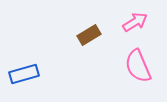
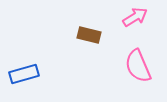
pink arrow: moved 5 px up
brown rectangle: rotated 45 degrees clockwise
